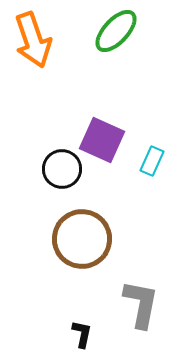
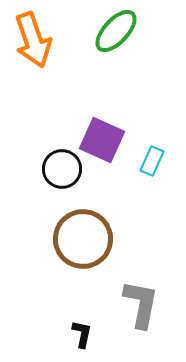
brown circle: moved 1 px right
